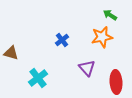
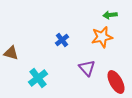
green arrow: rotated 40 degrees counterclockwise
red ellipse: rotated 25 degrees counterclockwise
